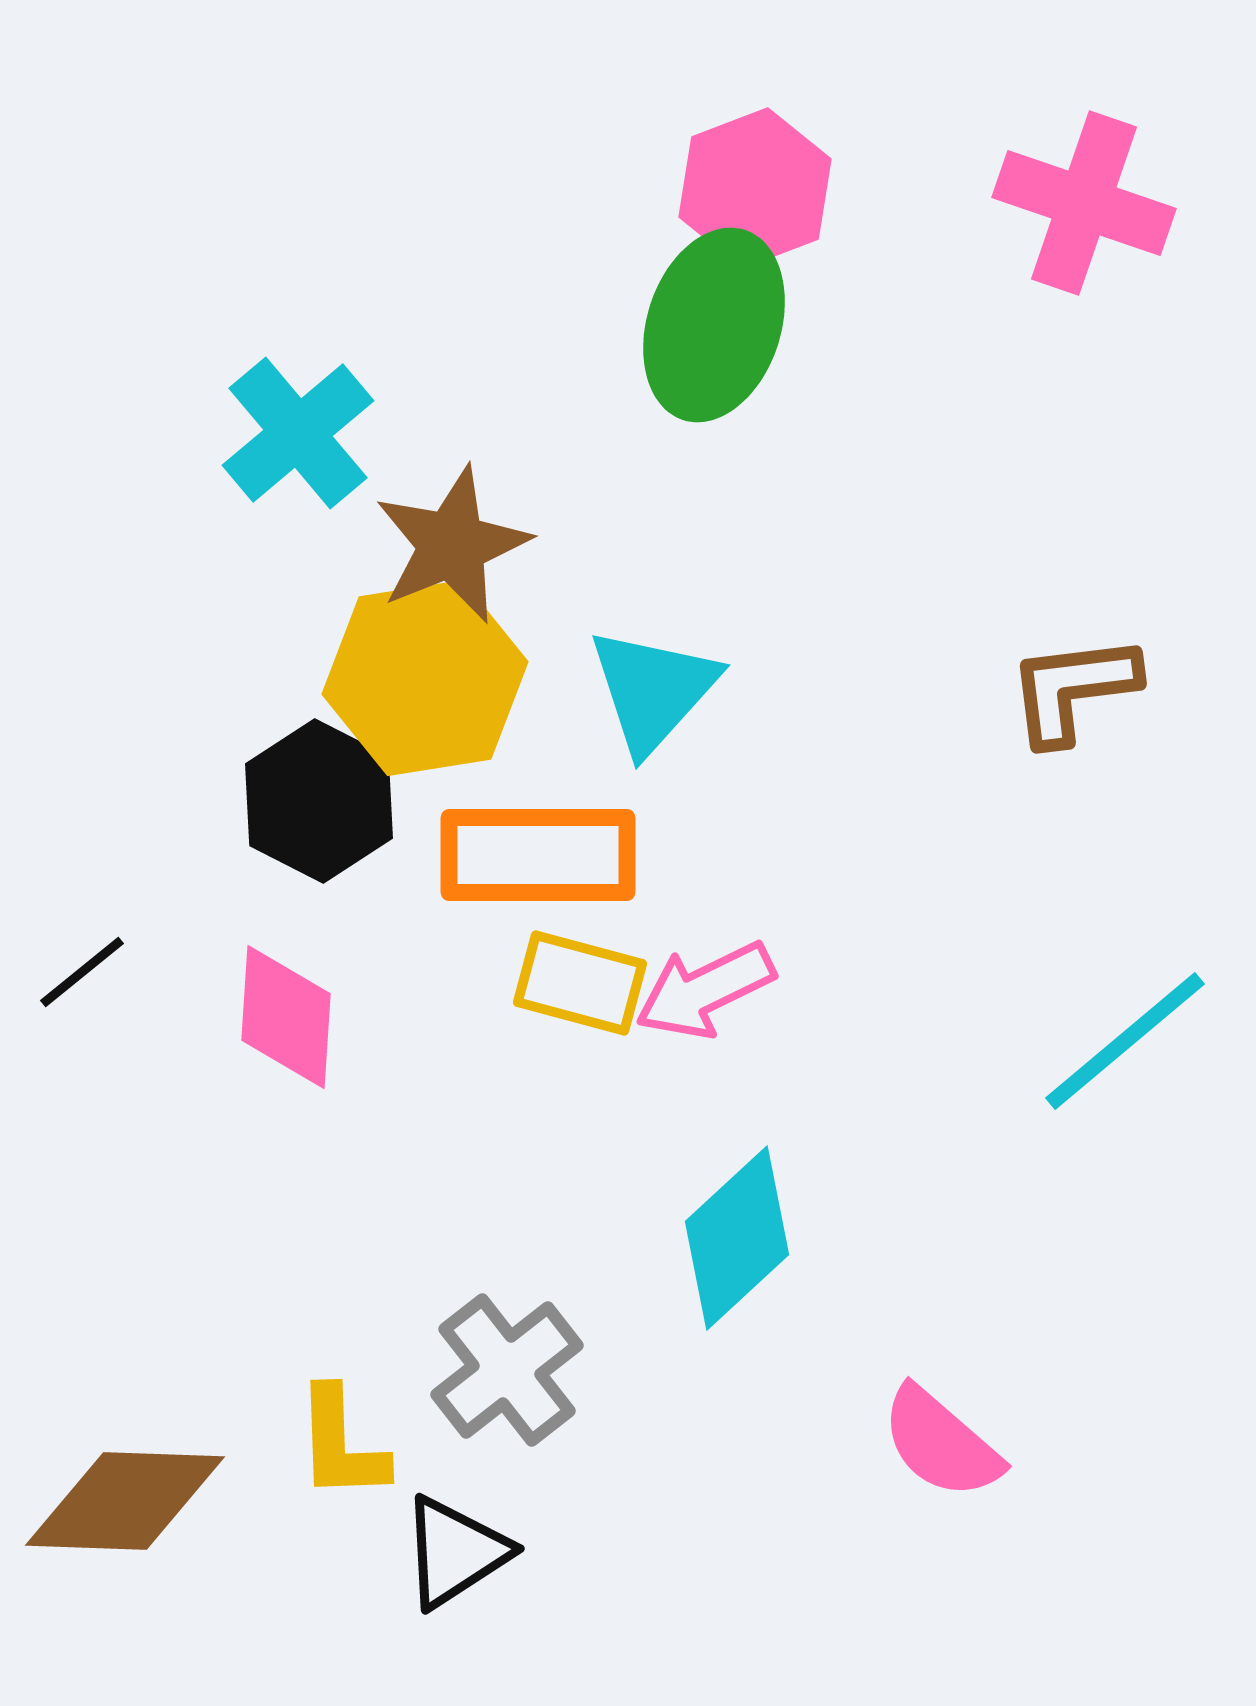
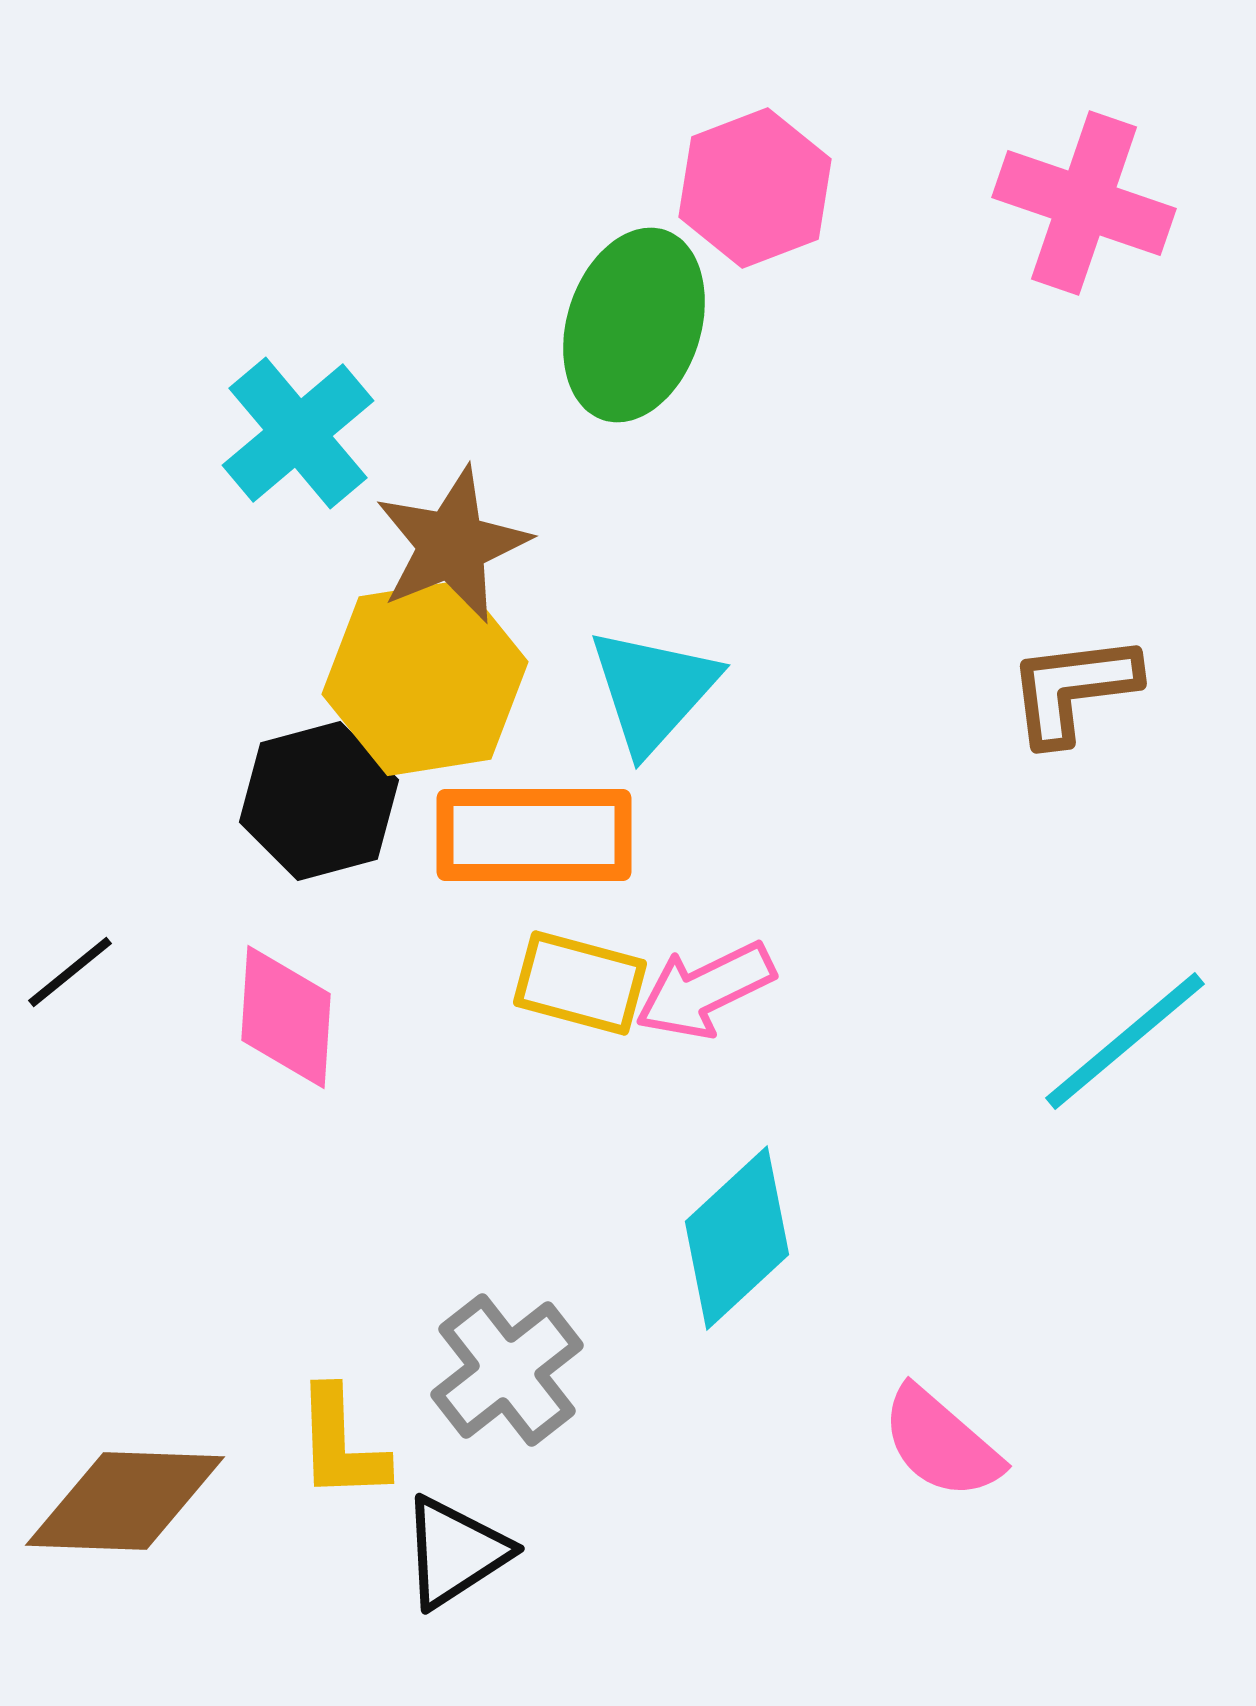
green ellipse: moved 80 px left
black hexagon: rotated 18 degrees clockwise
orange rectangle: moved 4 px left, 20 px up
black line: moved 12 px left
